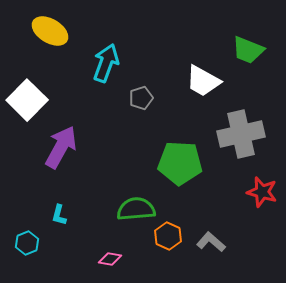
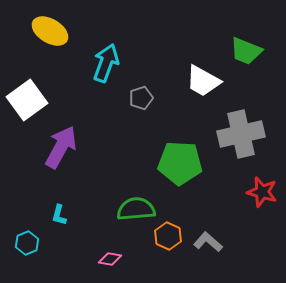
green trapezoid: moved 2 px left, 1 px down
white square: rotated 9 degrees clockwise
gray L-shape: moved 3 px left
